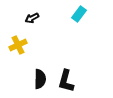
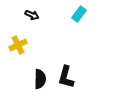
black arrow: moved 3 px up; rotated 128 degrees counterclockwise
black L-shape: moved 4 px up
